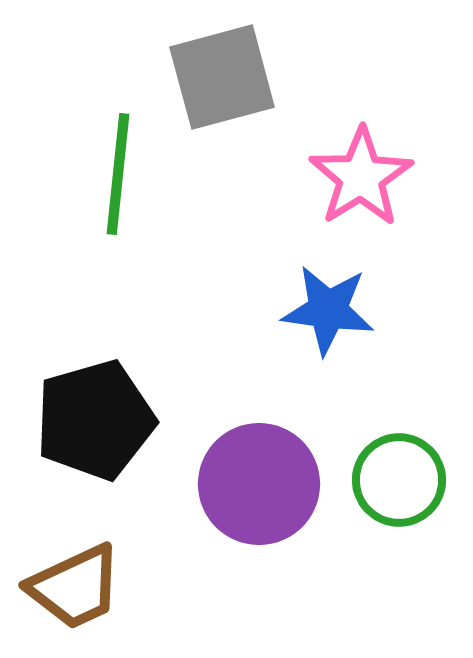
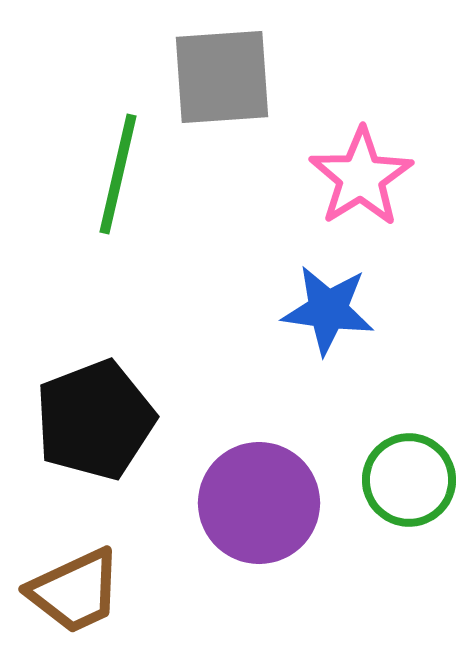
gray square: rotated 11 degrees clockwise
green line: rotated 7 degrees clockwise
black pentagon: rotated 5 degrees counterclockwise
green circle: moved 10 px right
purple circle: moved 19 px down
brown trapezoid: moved 4 px down
